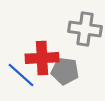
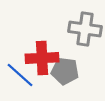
blue line: moved 1 px left
